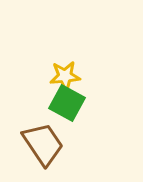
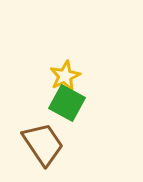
yellow star: rotated 20 degrees counterclockwise
